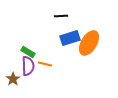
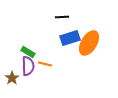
black line: moved 1 px right, 1 px down
brown star: moved 1 px left, 1 px up
